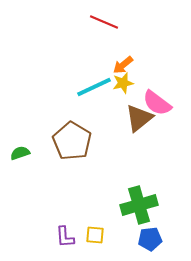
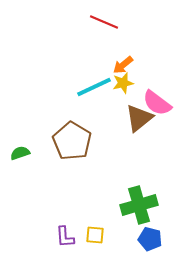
blue pentagon: rotated 20 degrees clockwise
